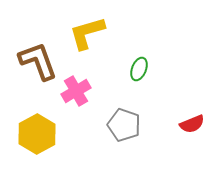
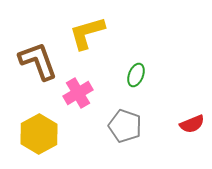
green ellipse: moved 3 px left, 6 px down
pink cross: moved 2 px right, 2 px down
gray pentagon: moved 1 px right, 1 px down
yellow hexagon: moved 2 px right
